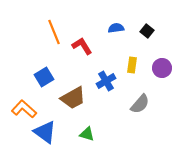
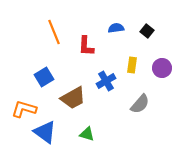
red L-shape: moved 4 px right; rotated 145 degrees counterclockwise
orange L-shape: rotated 25 degrees counterclockwise
